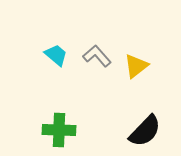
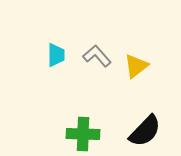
cyan trapezoid: rotated 50 degrees clockwise
green cross: moved 24 px right, 4 px down
